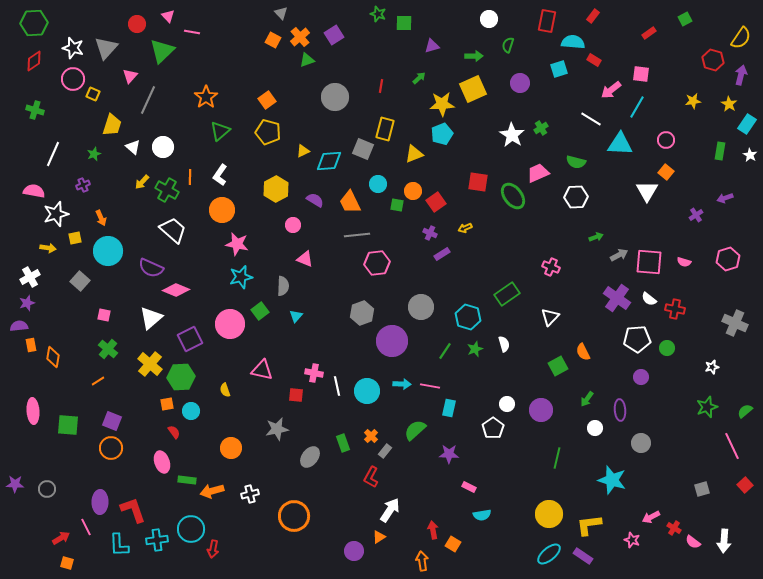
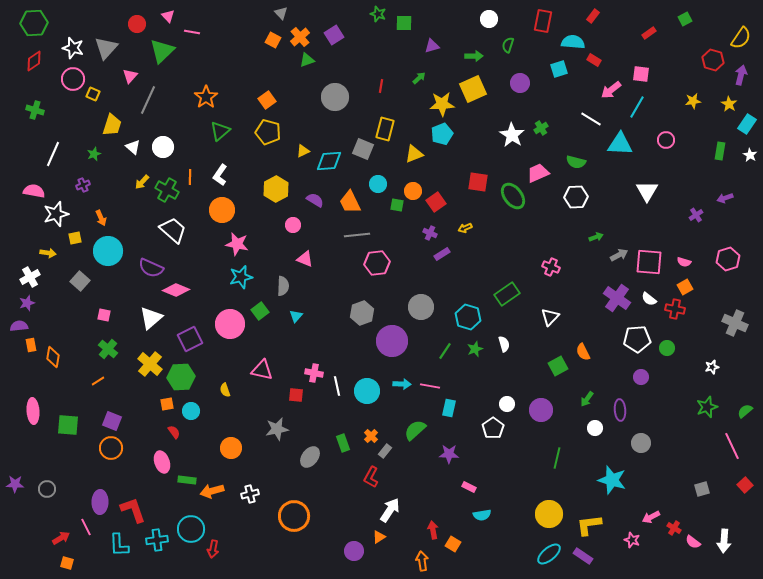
red rectangle at (547, 21): moved 4 px left
orange square at (666, 172): moved 19 px right, 115 px down; rotated 21 degrees clockwise
yellow arrow at (48, 248): moved 5 px down
